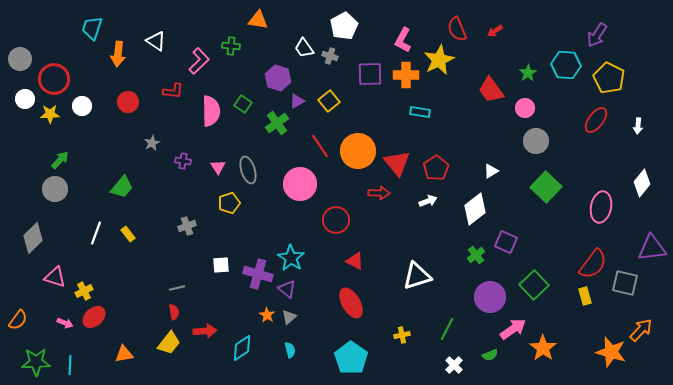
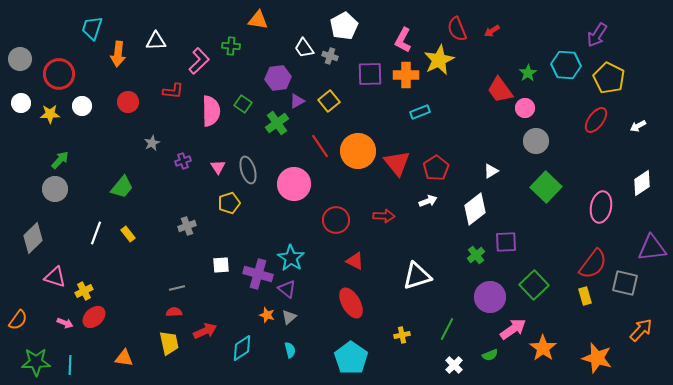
red arrow at (495, 31): moved 3 px left
white triangle at (156, 41): rotated 35 degrees counterclockwise
purple hexagon at (278, 78): rotated 25 degrees counterclockwise
red circle at (54, 79): moved 5 px right, 5 px up
red trapezoid at (491, 90): moved 9 px right
white circle at (25, 99): moved 4 px left, 4 px down
cyan rectangle at (420, 112): rotated 30 degrees counterclockwise
white arrow at (638, 126): rotated 56 degrees clockwise
purple cross at (183, 161): rotated 28 degrees counterclockwise
white diamond at (642, 183): rotated 16 degrees clockwise
pink circle at (300, 184): moved 6 px left
red arrow at (379, 193): moved 5 px right, 23 px down
purple square at (506, 242): rotated 25 degrees counterclockwise
red semicircle at (174, 312): rotated 84 degrees counterclockwise
orange star at (267, 315): rotated 14 degrees counterclockwise
red arrow at (205, 331): rotated 20 degrees counterclockwise
yellow trapezoid at (169, 343): rotated 50 degrees counterclockwise
orange star at (611, 352): moved 14 px left, 6 px down
orange triangle at (124, 354): moved 4 px down; rotated 18 degrees clockwise
